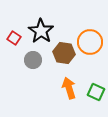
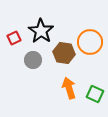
red square: rotated 32 degrees clockwise
green square: moved 1 px left, 2 px down
